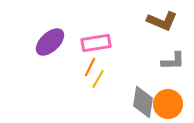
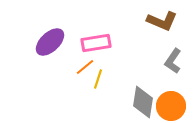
gray L-shape: rotated 125 degrees clockwise
orange line: moved 5 px left; rotated 24 degrees clockwise
yellow line: rotated 12 degrees counterclockwise
orange circle: moved 3 px right, 2 px down
